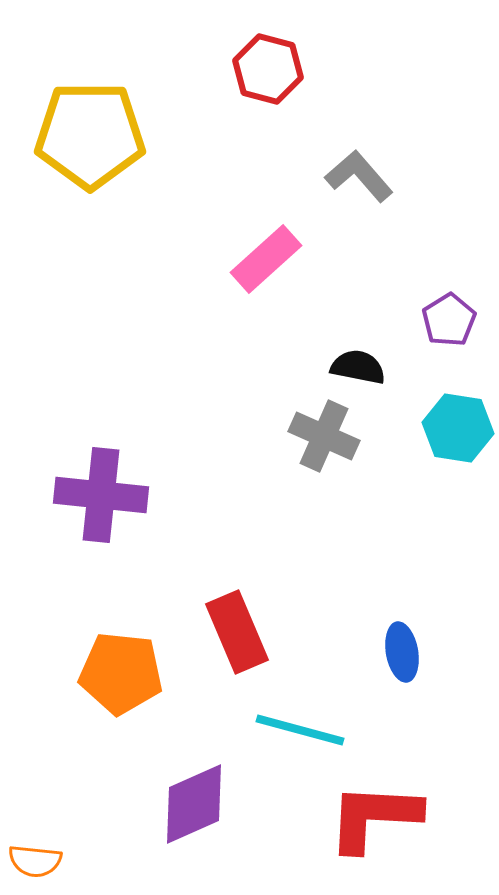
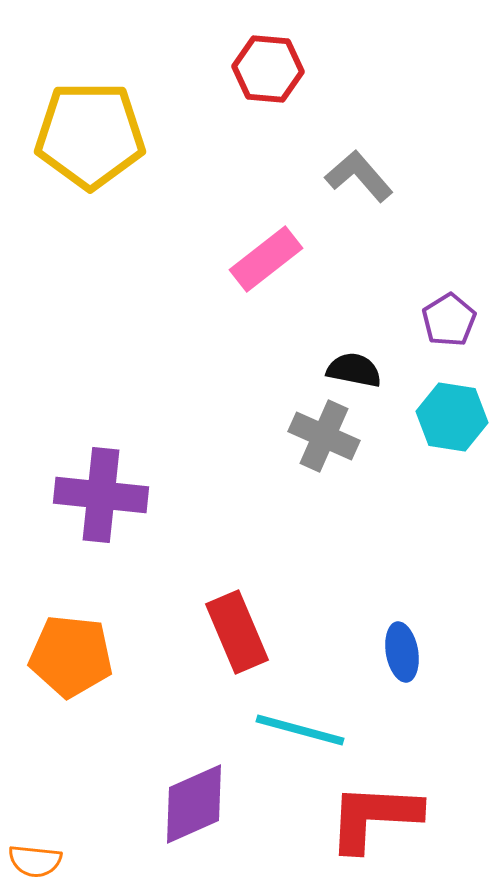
red hexagon: rotated 10 degrees counterclockwise
pink rectangle: rotated 4 degrees clockwise
black semicircle: moved 4 px left, 3 px down
cyan hexagon: moved 6 px left, 11 px up
orange pentagon: moved 50 px left, 17 px up
